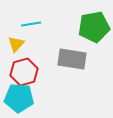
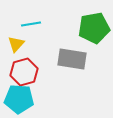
green pentagon: moved 1 px down
cyan pentagon: moved 1 px down
